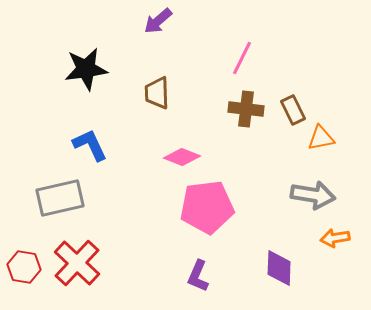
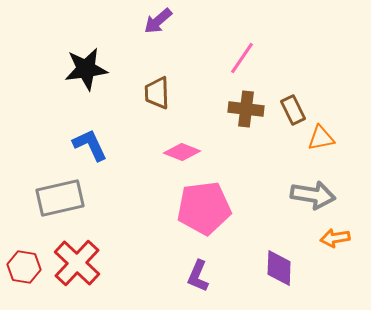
pink line: rotated 8 degrees clockwise
pink diamond: moved 5 px up
pink pentagon: moved 3 px left, 1 px down
